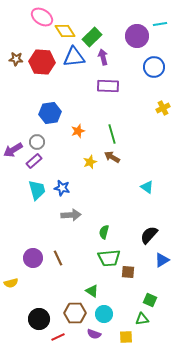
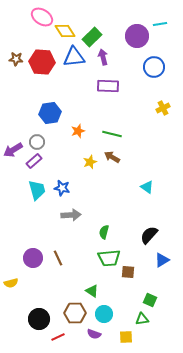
green line at (112, 134): rotated 60 degrees counterclockwise
